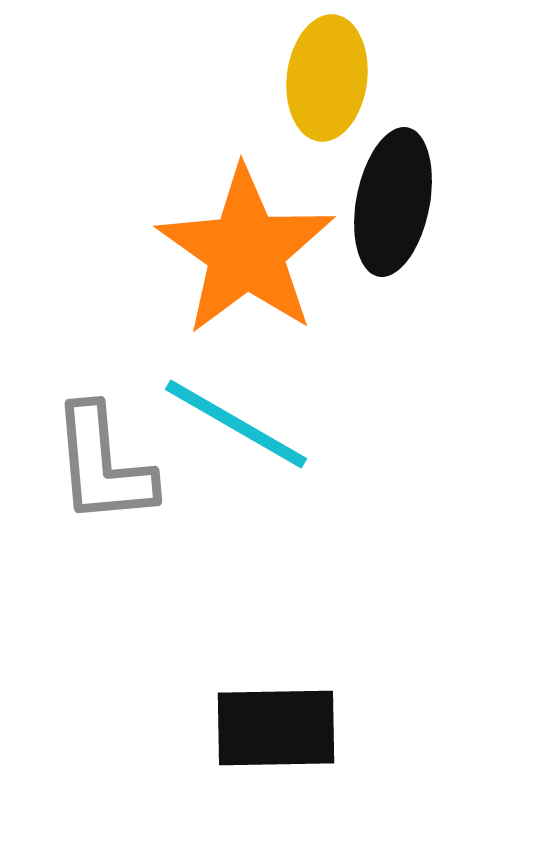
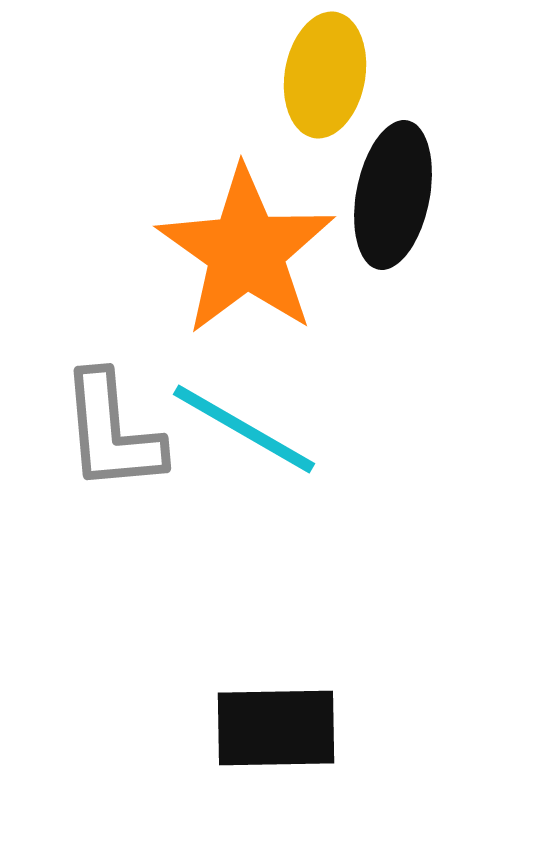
yellow ellipse: moved 2 px left, 3 px up; rotated 3 degrees clockwise
black ellipse: moved 7 px up
cyan line: moved 8 px right, 5 px down
gray L-shape: moved 9 px right, 33 px up
